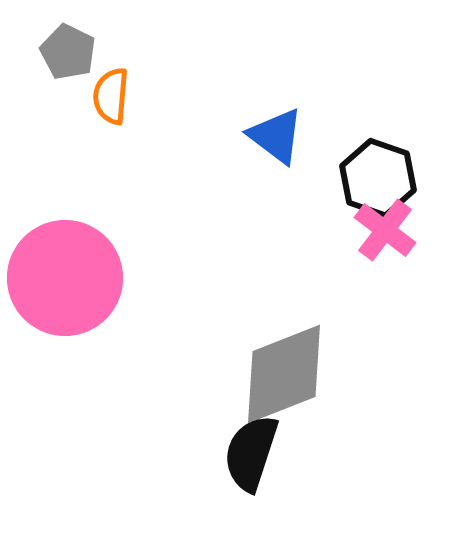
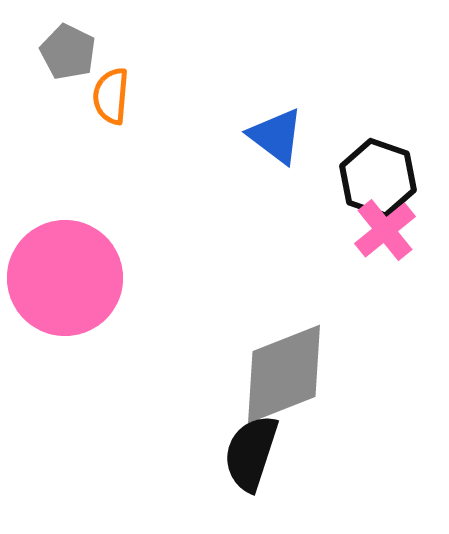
pink cross: rotated 14 degrees clockwise
